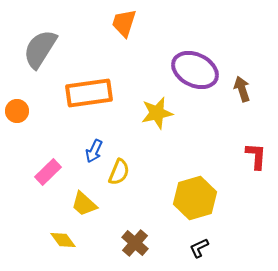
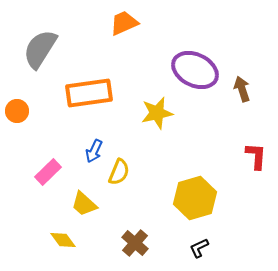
orange trapezoid: rotated 48 degrees clockwise
